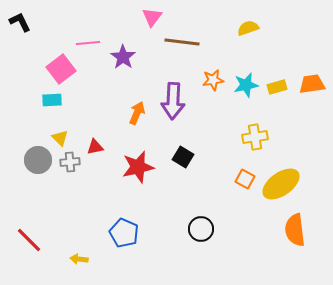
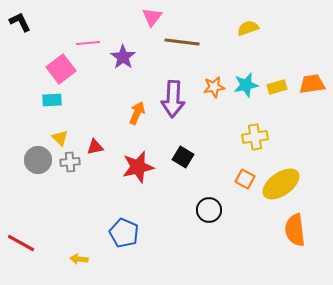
orange star: moved 1 px right, 7 px down
purple arrow: moved 2 px up
black circle: moved 8 px right, 19 px up
red line: moved 8 px left, 3 px down; rotated 16 degrees counterclockwise
